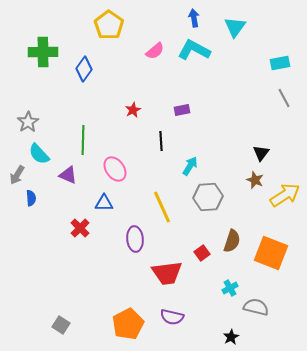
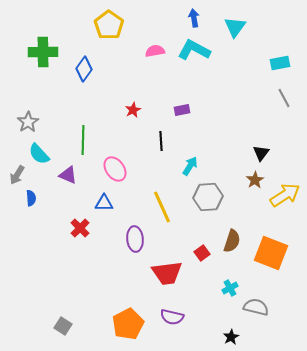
pink semicircle: rotated 150 degrees counterclockwise
brown star: rotated 18 degrees clockwise
gray square: moved 2 px right, 1 px down
